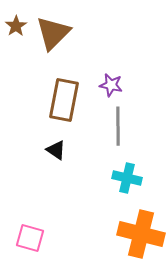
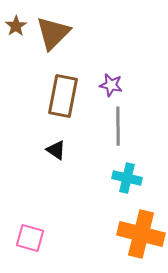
brown rectangle: moved 1 px left, 4 px up
